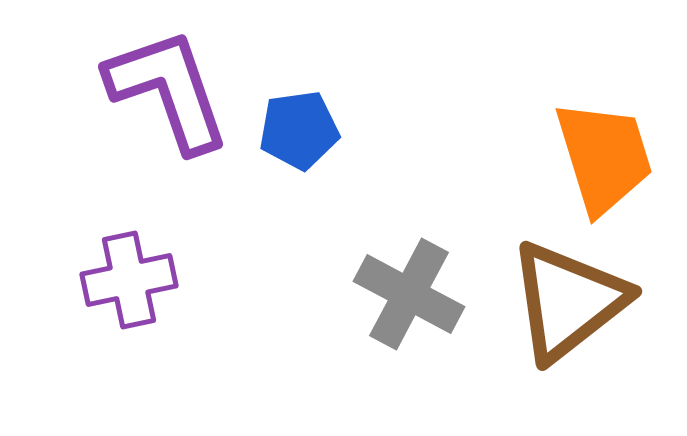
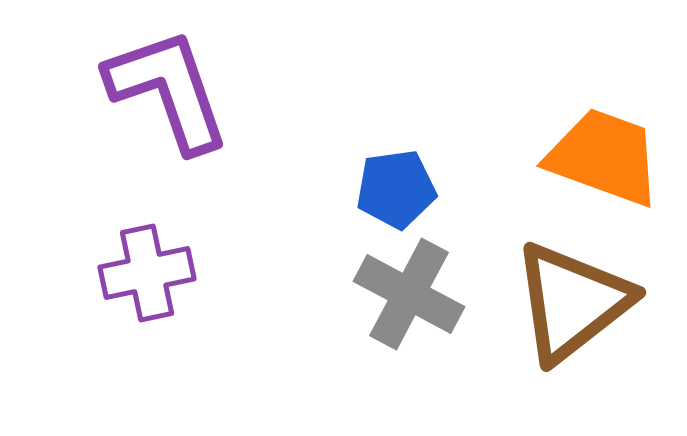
blue pentagon: moved 97 px right, 59 px down
orange trapezoid: rotated 53 degrees counterclockwise
purple cross: moved 18 px right, 7 px up
brown triangle: moved 4 px right, 1 px down
